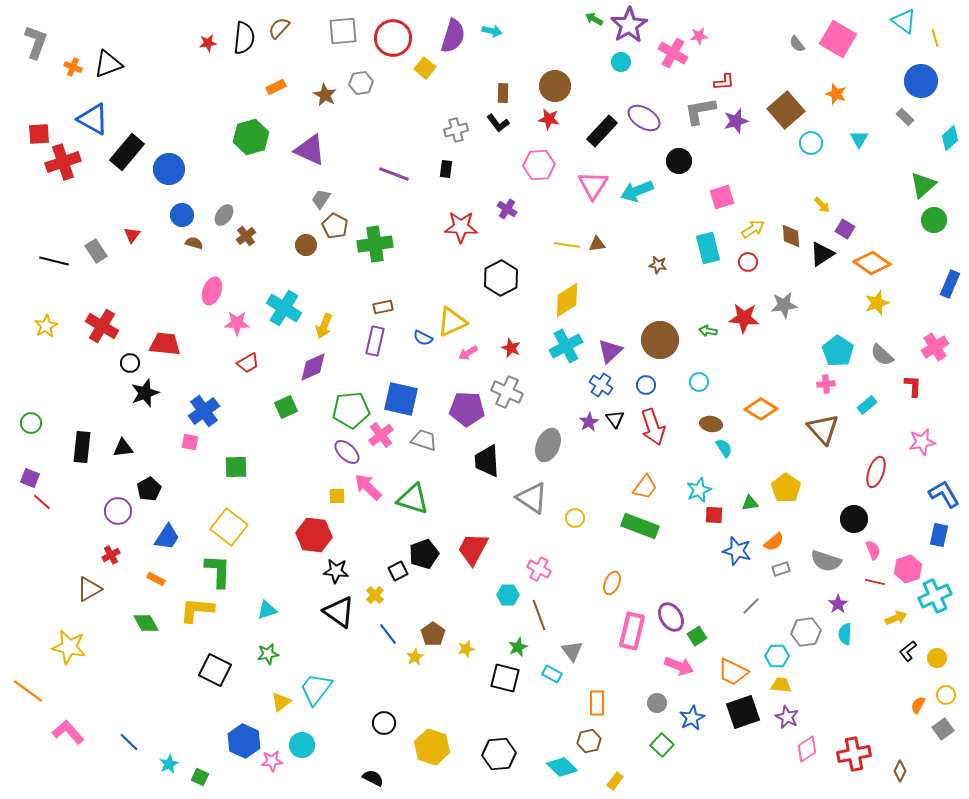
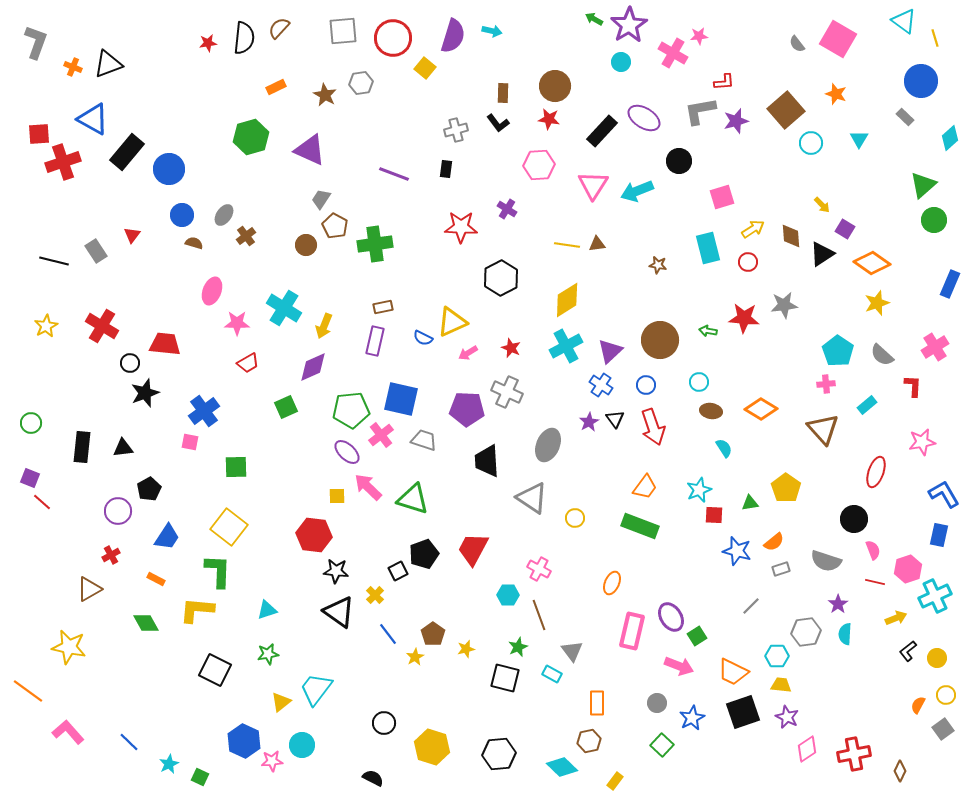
brown ellipse at (711, 424): moved 13 px up
